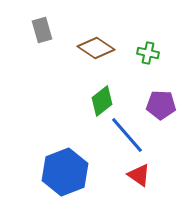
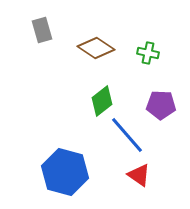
blue hexagon: rotated 24 degrees counterclockwise
